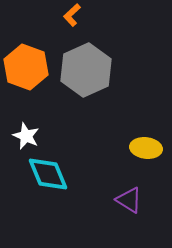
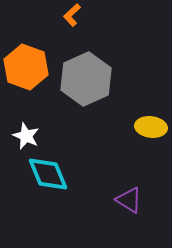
gray hexagon: moved 9 px down
yellow ellipse: moved 5 px right, 21 px up
